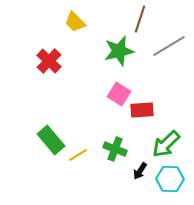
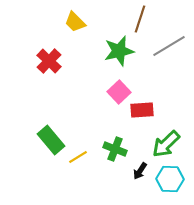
pink square: moved 2 px up; rotated 15 degrees clockwise
yellow line: moved 2 px down
